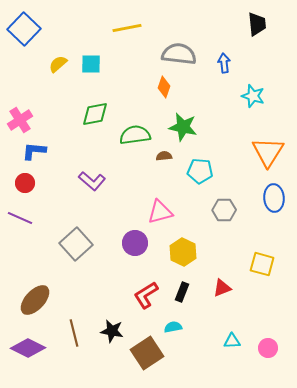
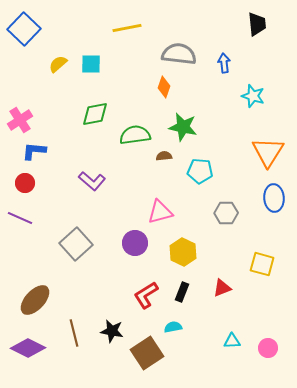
gray hexagon: moved 2 px right, 3 px down
